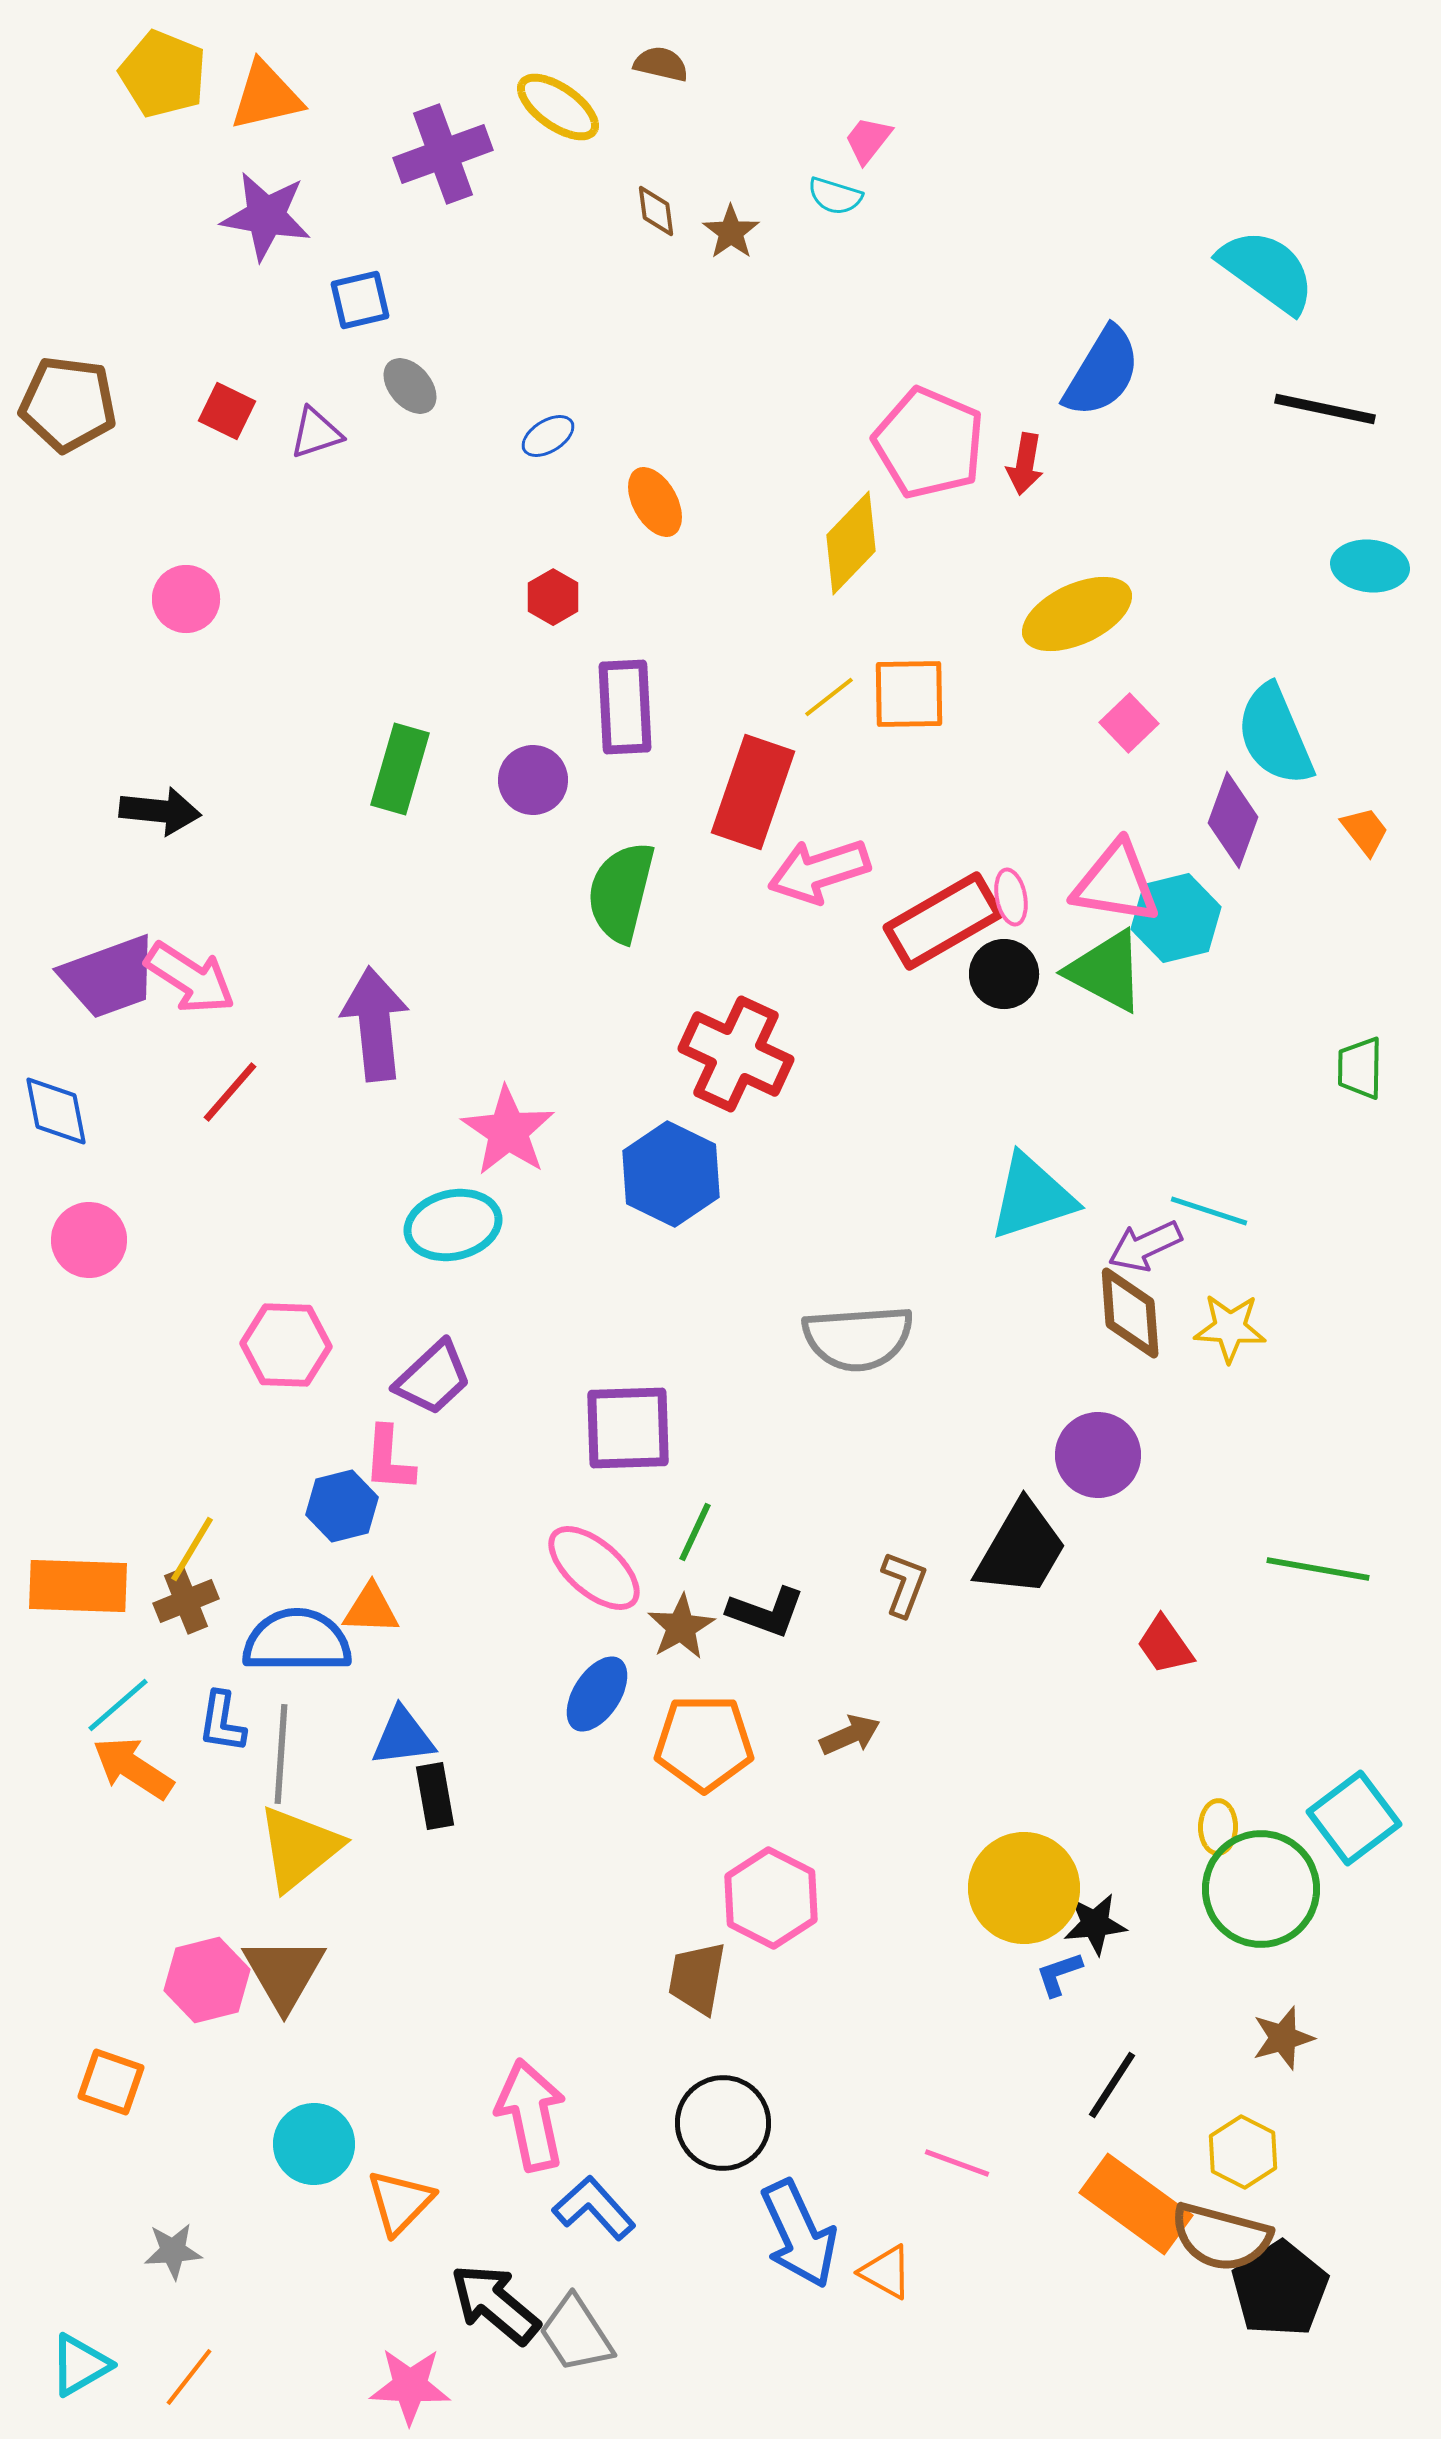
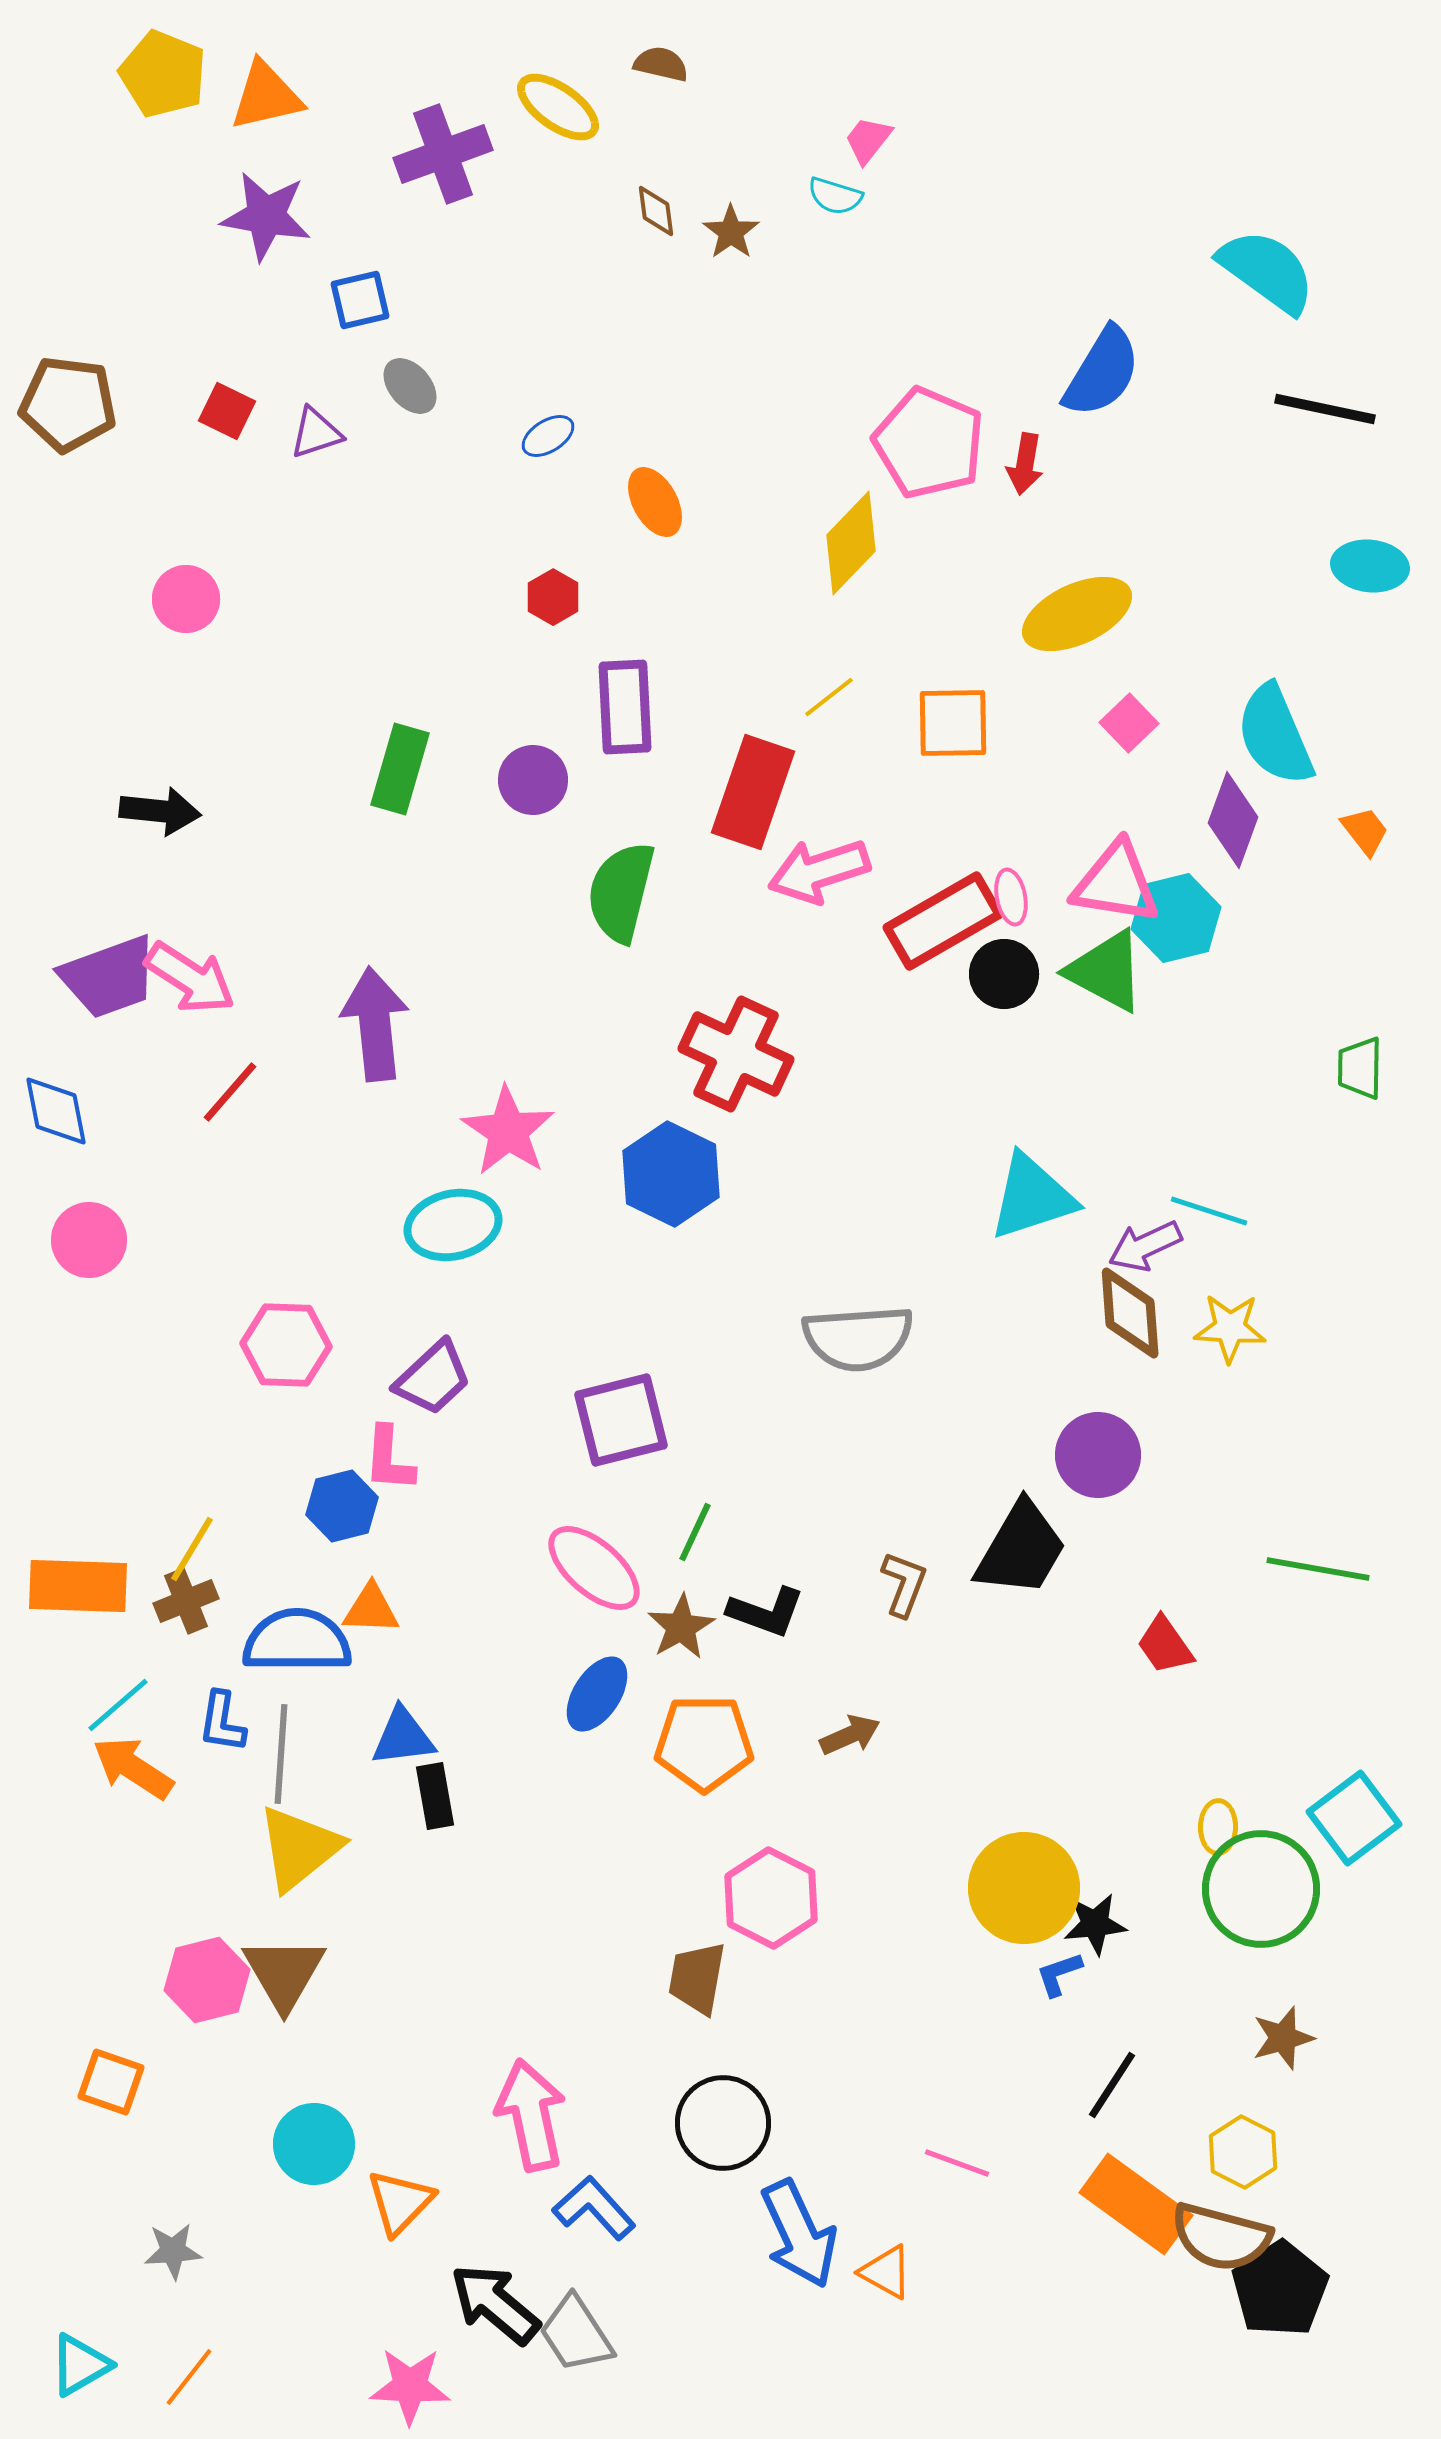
orange square at (909, 694): moved 44 px right, 29 px down
purple square at (628, 1428): moved 7 px left, 8 px up; rotated 12 degrees counterclockwise
